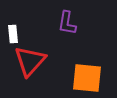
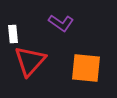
purple L-shape: moved 6 px left; rotated 65 degrees counterclockwise
orange square: moved 1 px left, 10 px up
